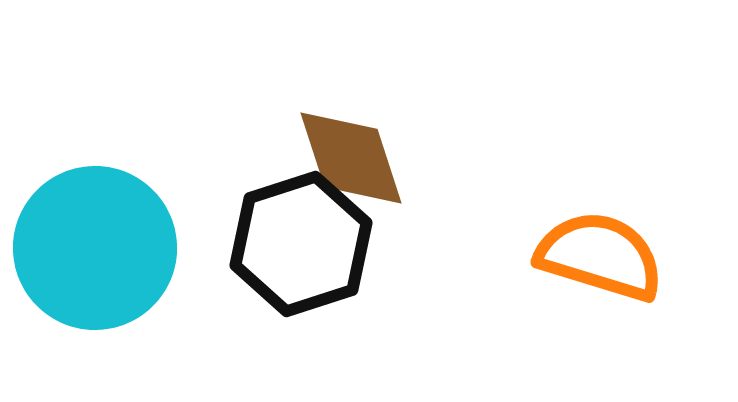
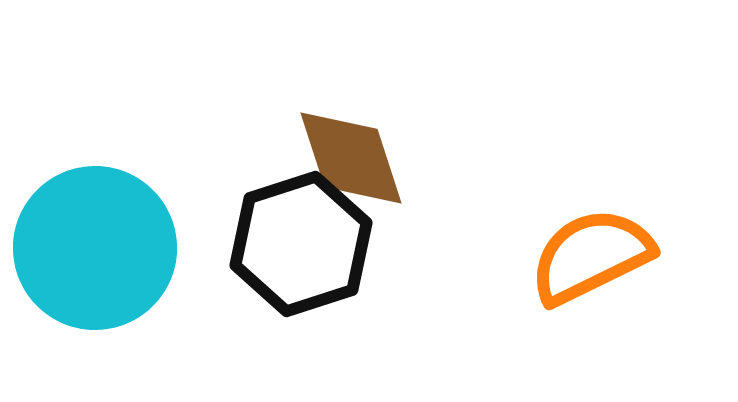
orange semicircle: moved 9 px left; rotated 43 degrees counterclockwise
